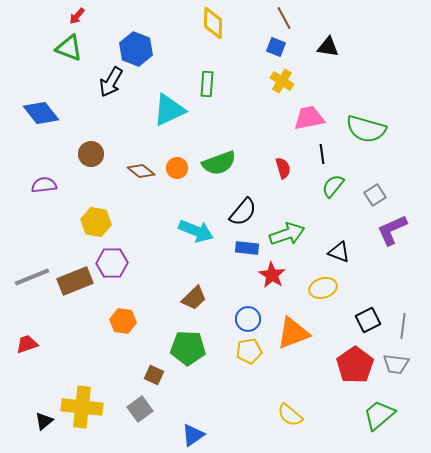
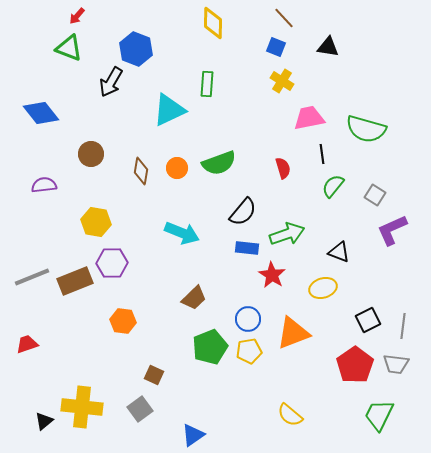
brown line at (284, 18): rotated 15 degrees counterclockwise
brown diamond at (141, 171): rotated 60 degrees clockwise
gray square at (375, 195): rotated 25 degrees counterclockwise
cyan arrow at (196, 231): moved 14 px left, 2 px down
green pentagon at (188, 348): moved 22 px right, 1 px up; rotated 24 degrees counterclockwise
green trapezoid at (379, 415): rotated 24 degrees counterclockwise
